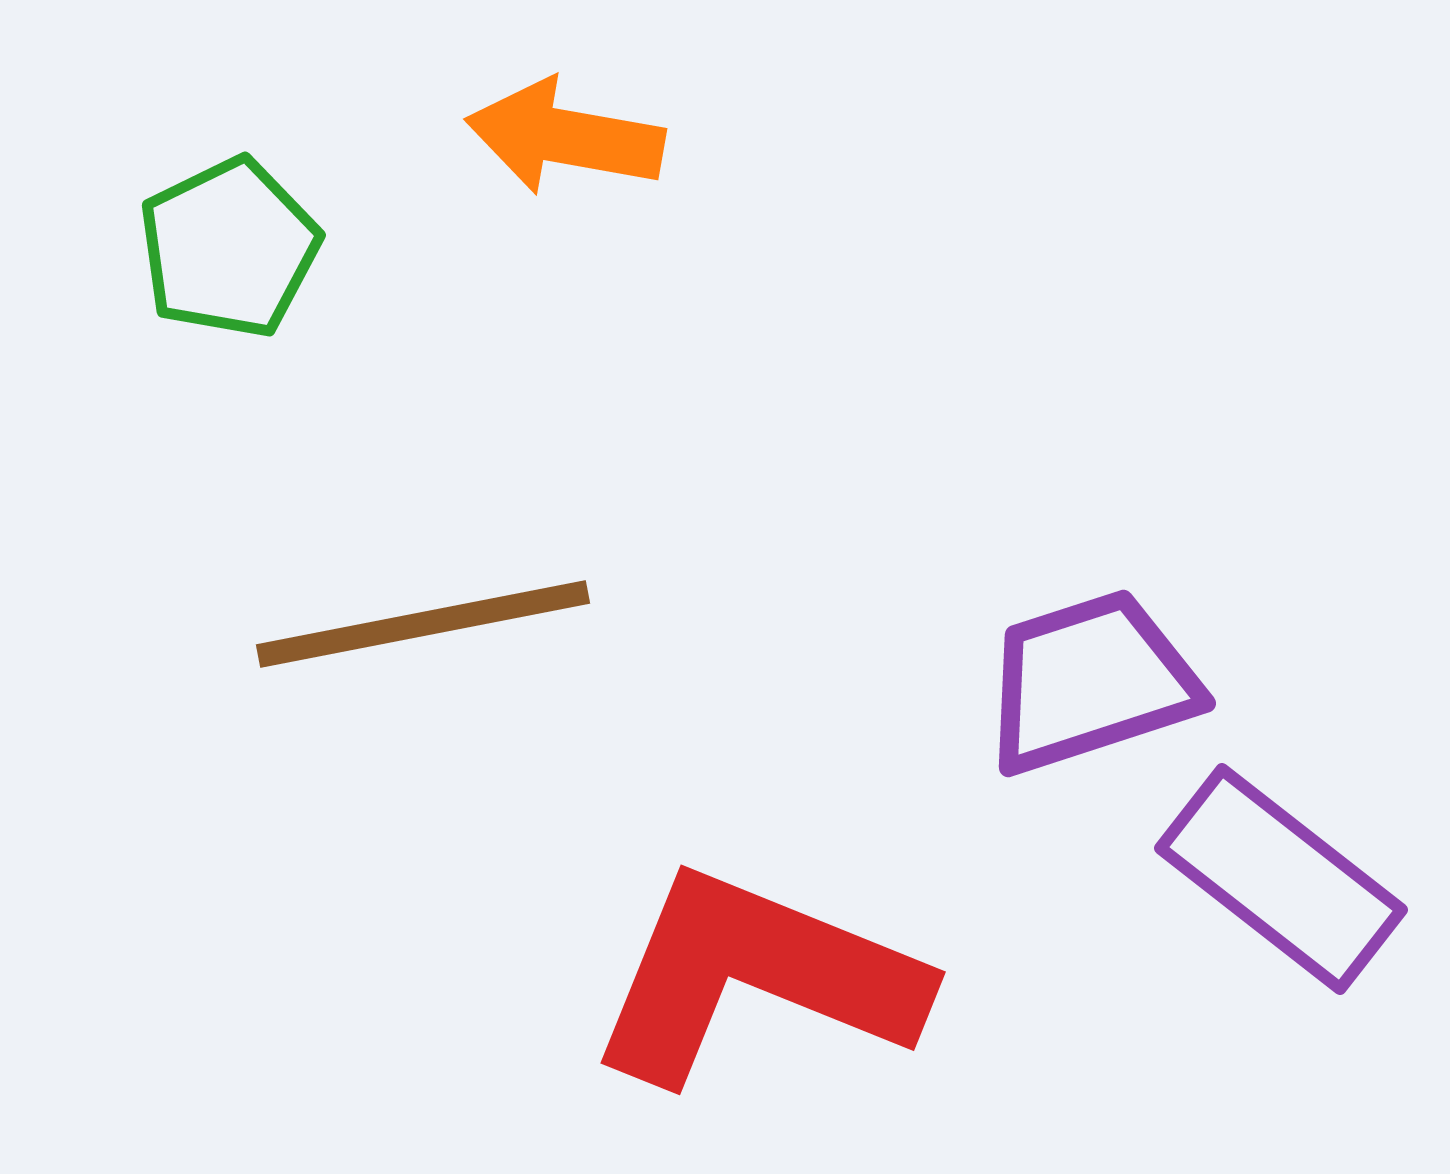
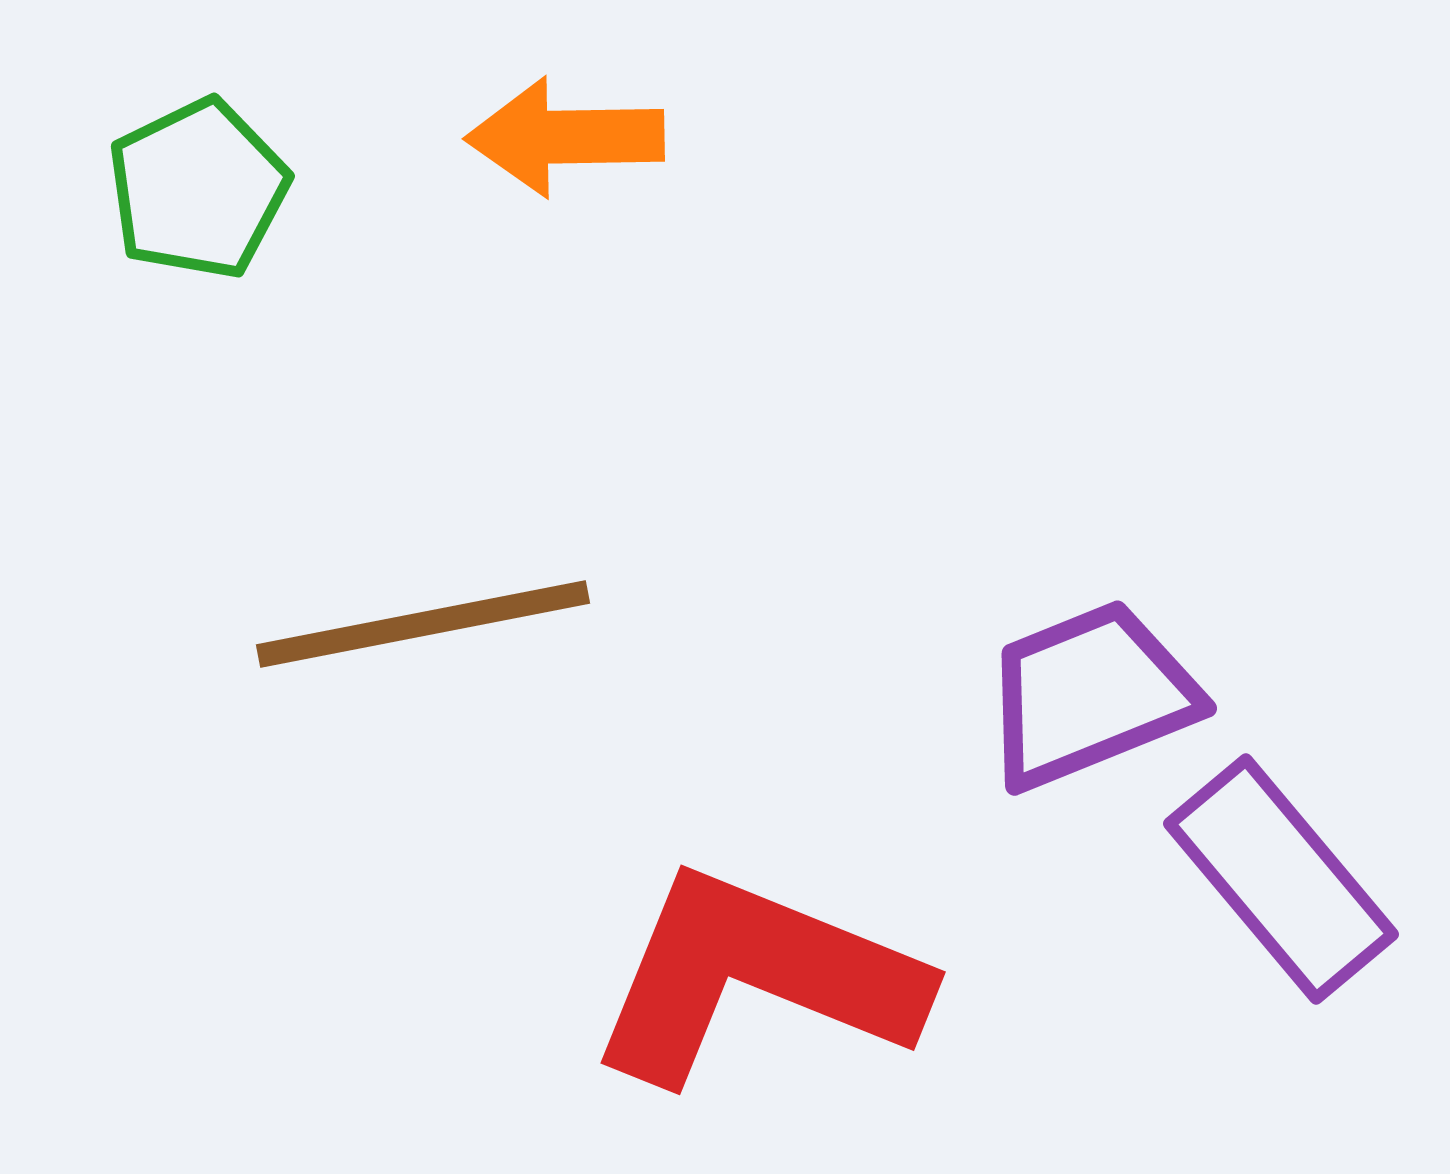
orange arrow: rotated 11 degrees counterclockwise
green pentagon: moved 31 px left, 59 px up
purple trapezoid: moved 13 px down; rotated 4 degrees counterclockwise
purple rectangle: rotated 12 degrees clockwise
